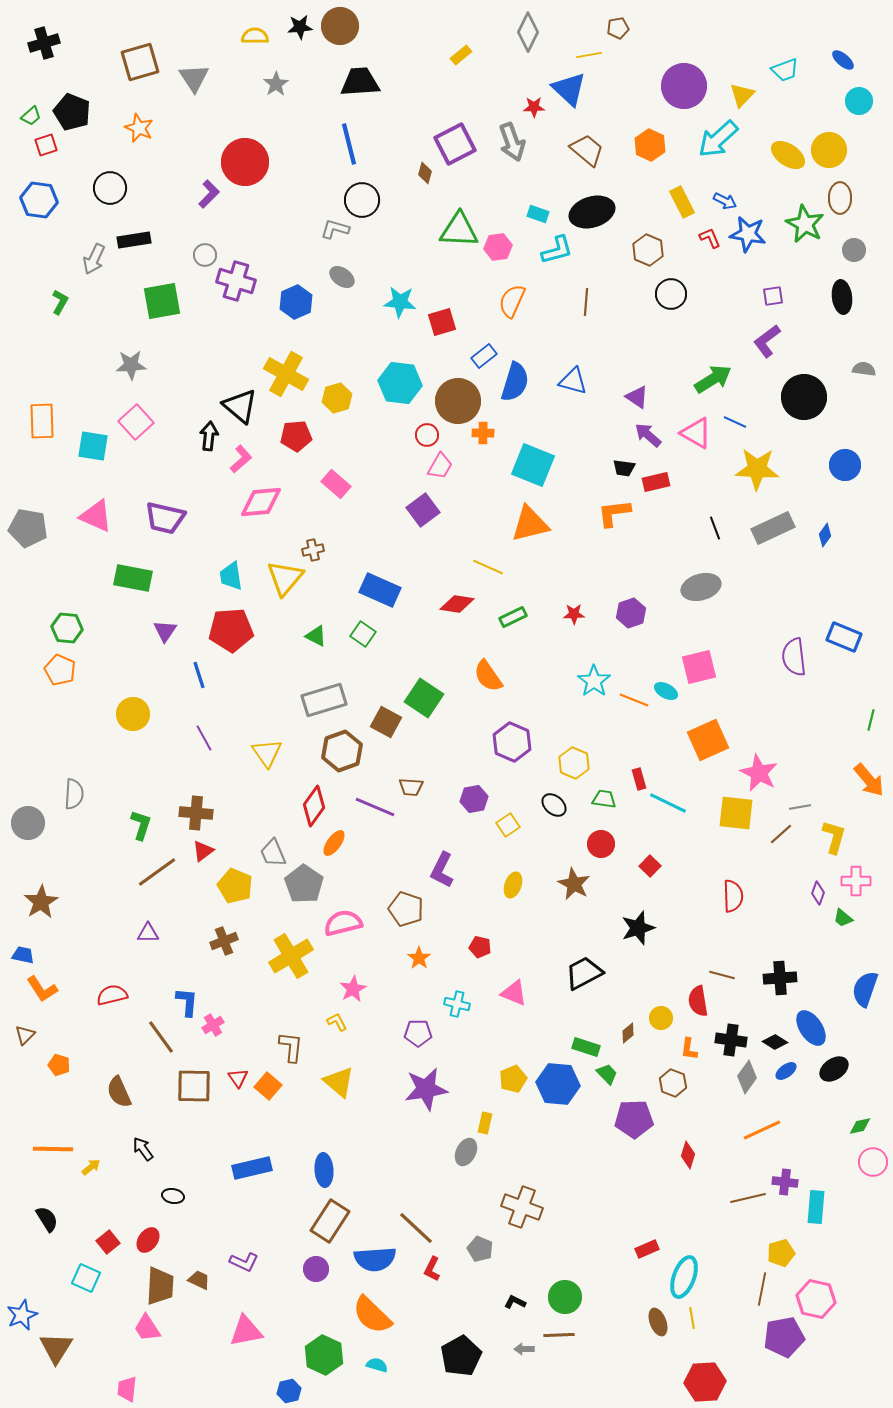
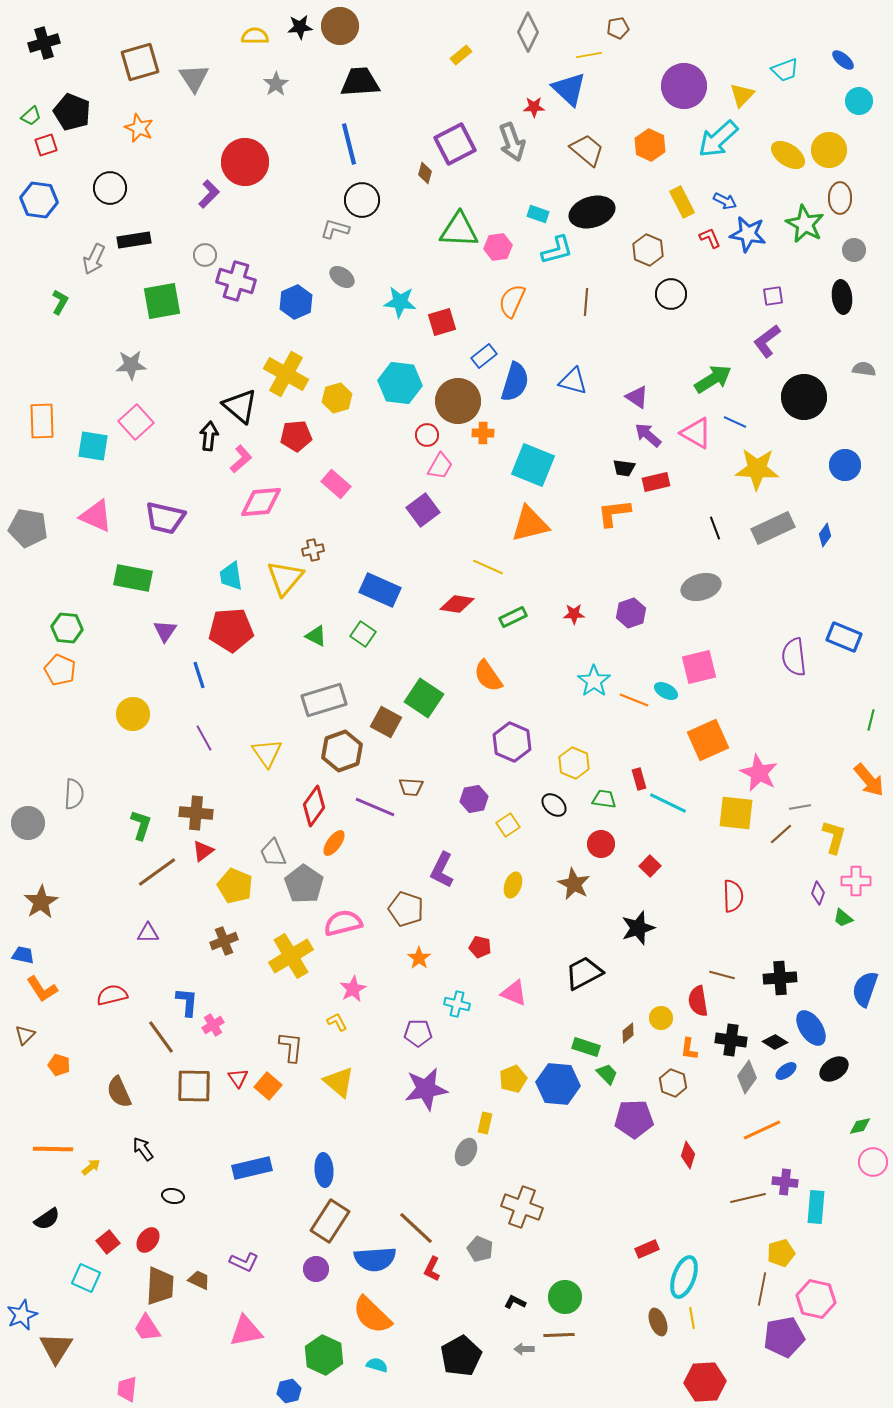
black semicircle at (47, 1219): rotated 88 degrees clockwise
